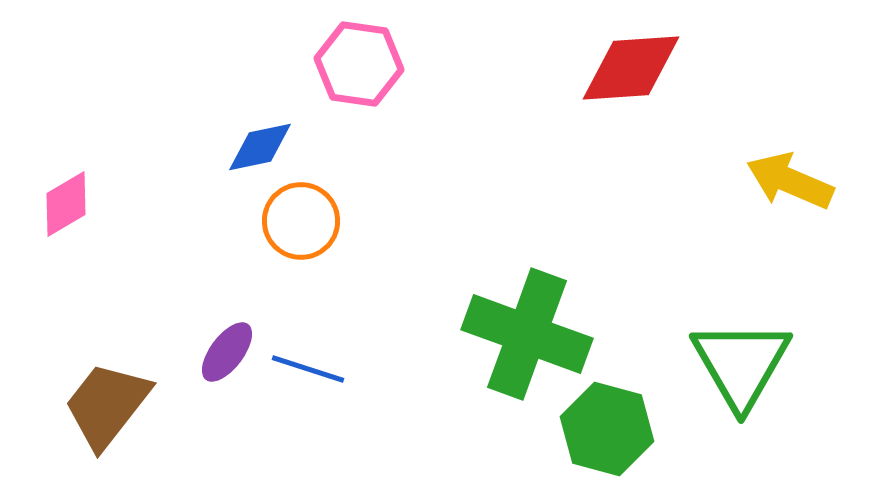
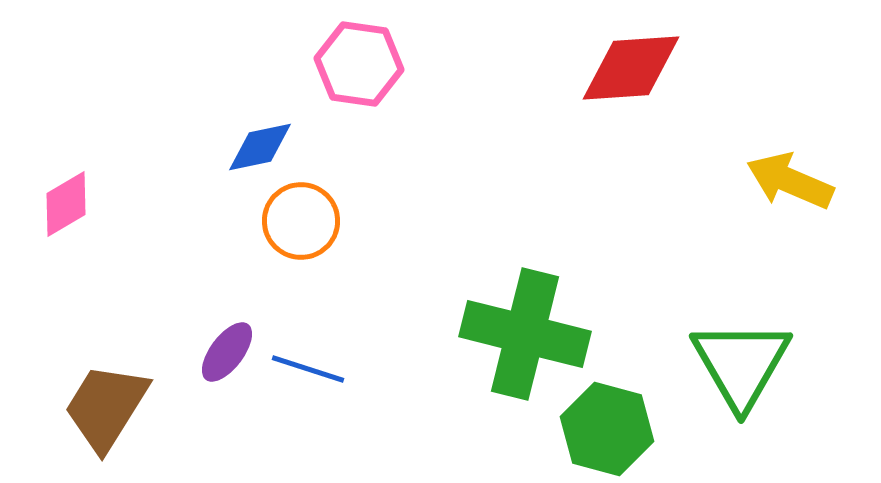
green cross: moved 2 px left; rotated 6 degrees counterclockwise
brown trapezoid: moved 1 px left, 2 px down; rotated 6 degrees counterclockwise
